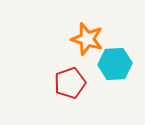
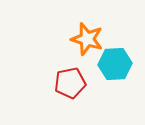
red pentagon: rotated 8 degrees clockwise
